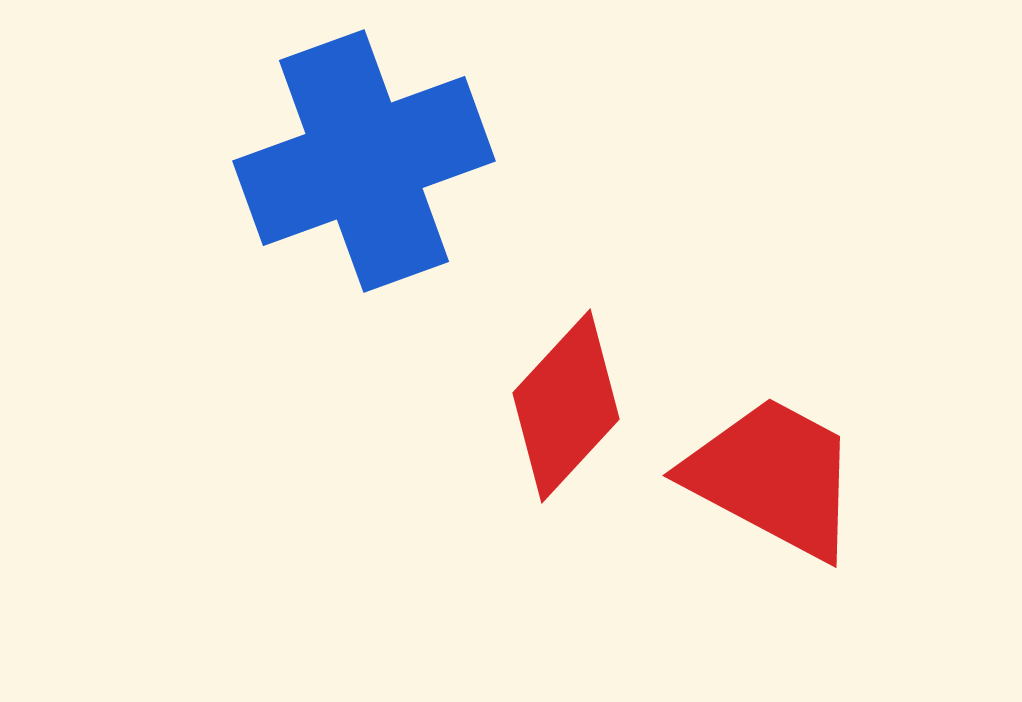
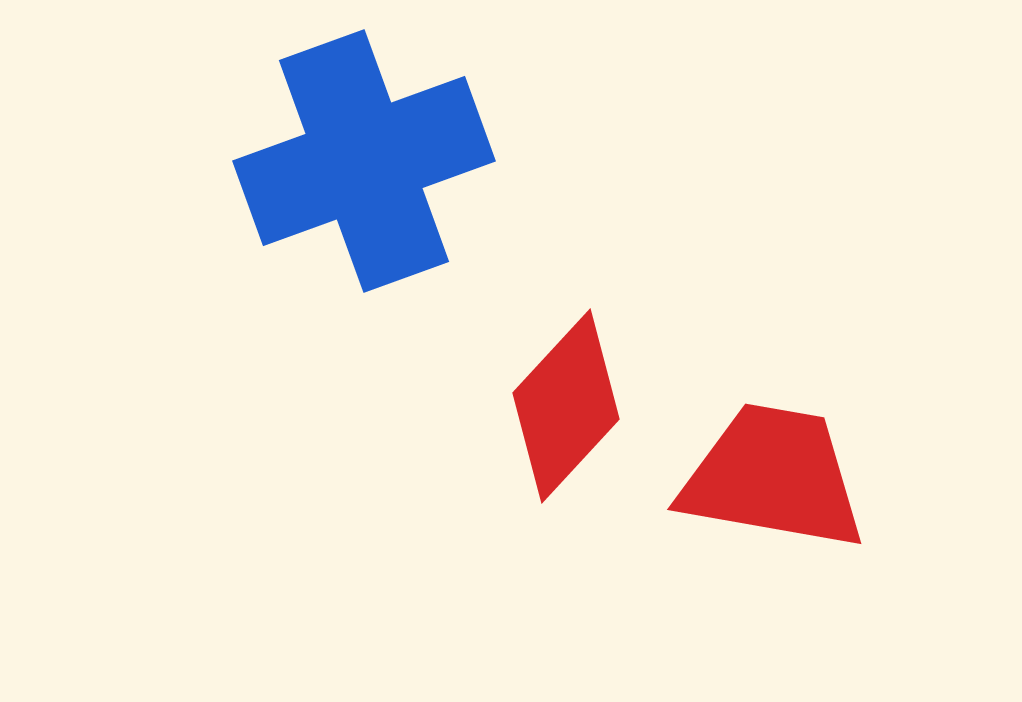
red trapezoid: rotated 18 degrees counterclockwise
